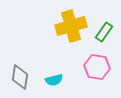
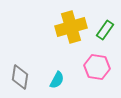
yellow cross: moved 1 px down
green rectangle: moved 1 px right, 2 px up
cyan semicircle: moved 3 px right; rotated 48 degrees counterclockwise
